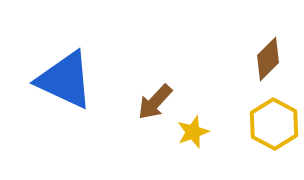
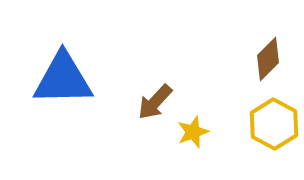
blue triangle: moved 2 px left, 1 px up; rotated 26 degrees counterclockwise
